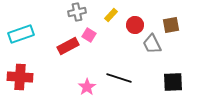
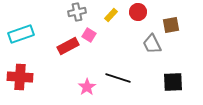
red circle: moved 3 px right, 13 px up
black line: moved 1 px left
